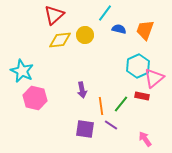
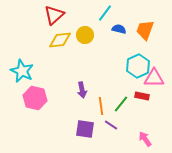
pink triangle: rotated 40 degrees clockwise
